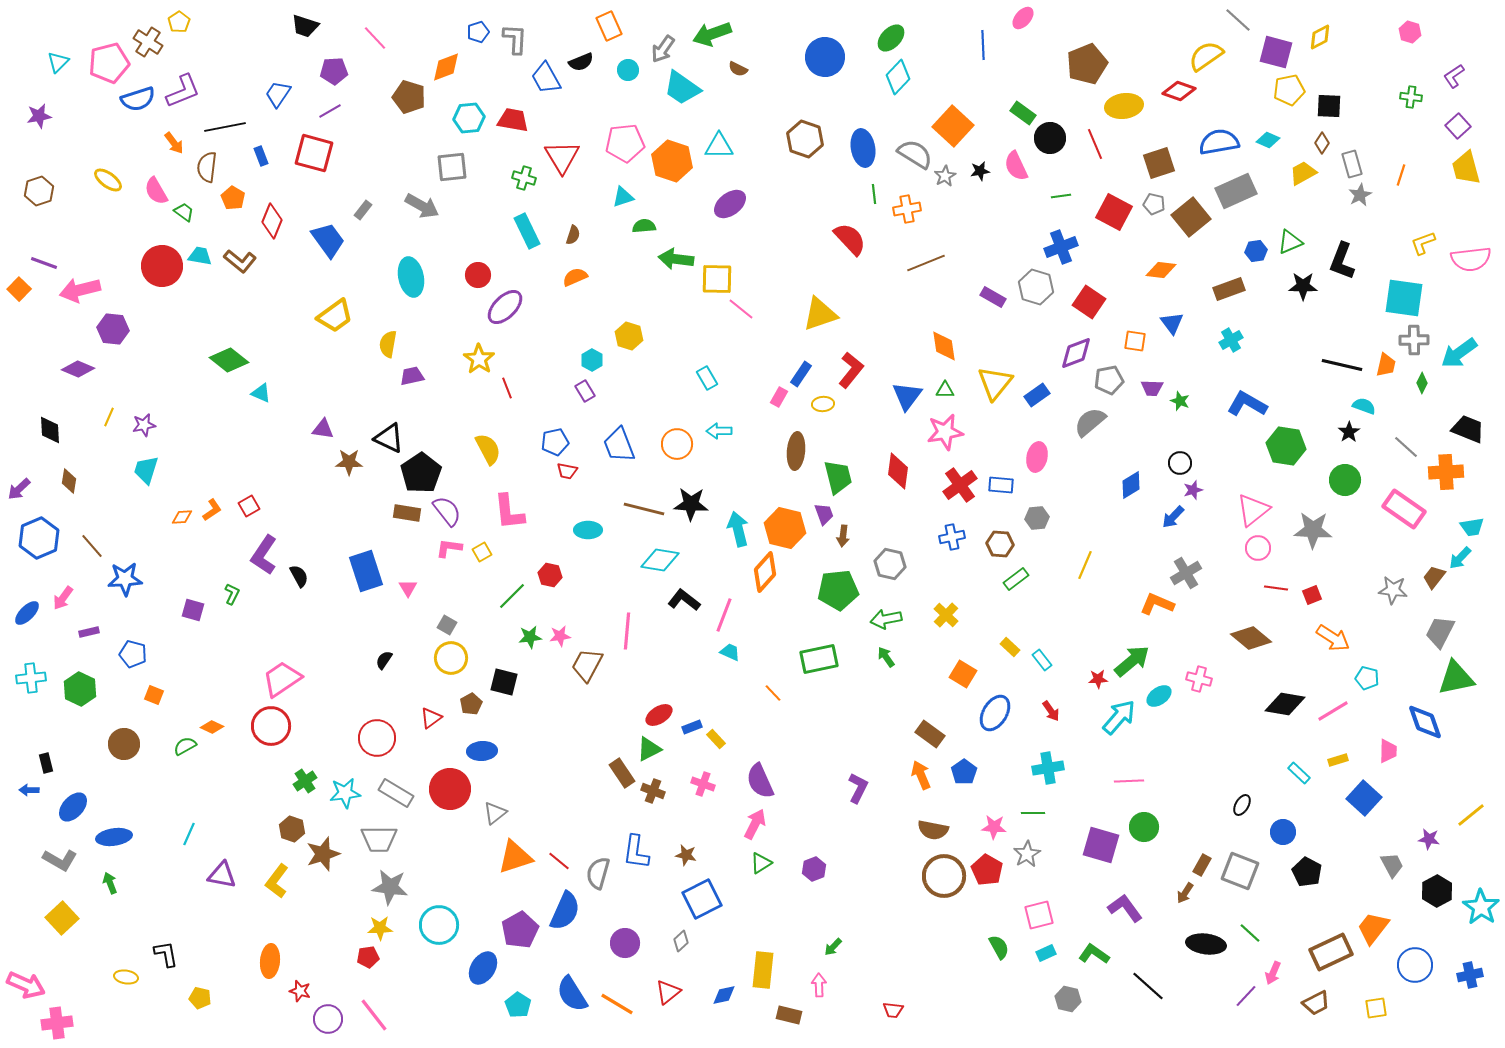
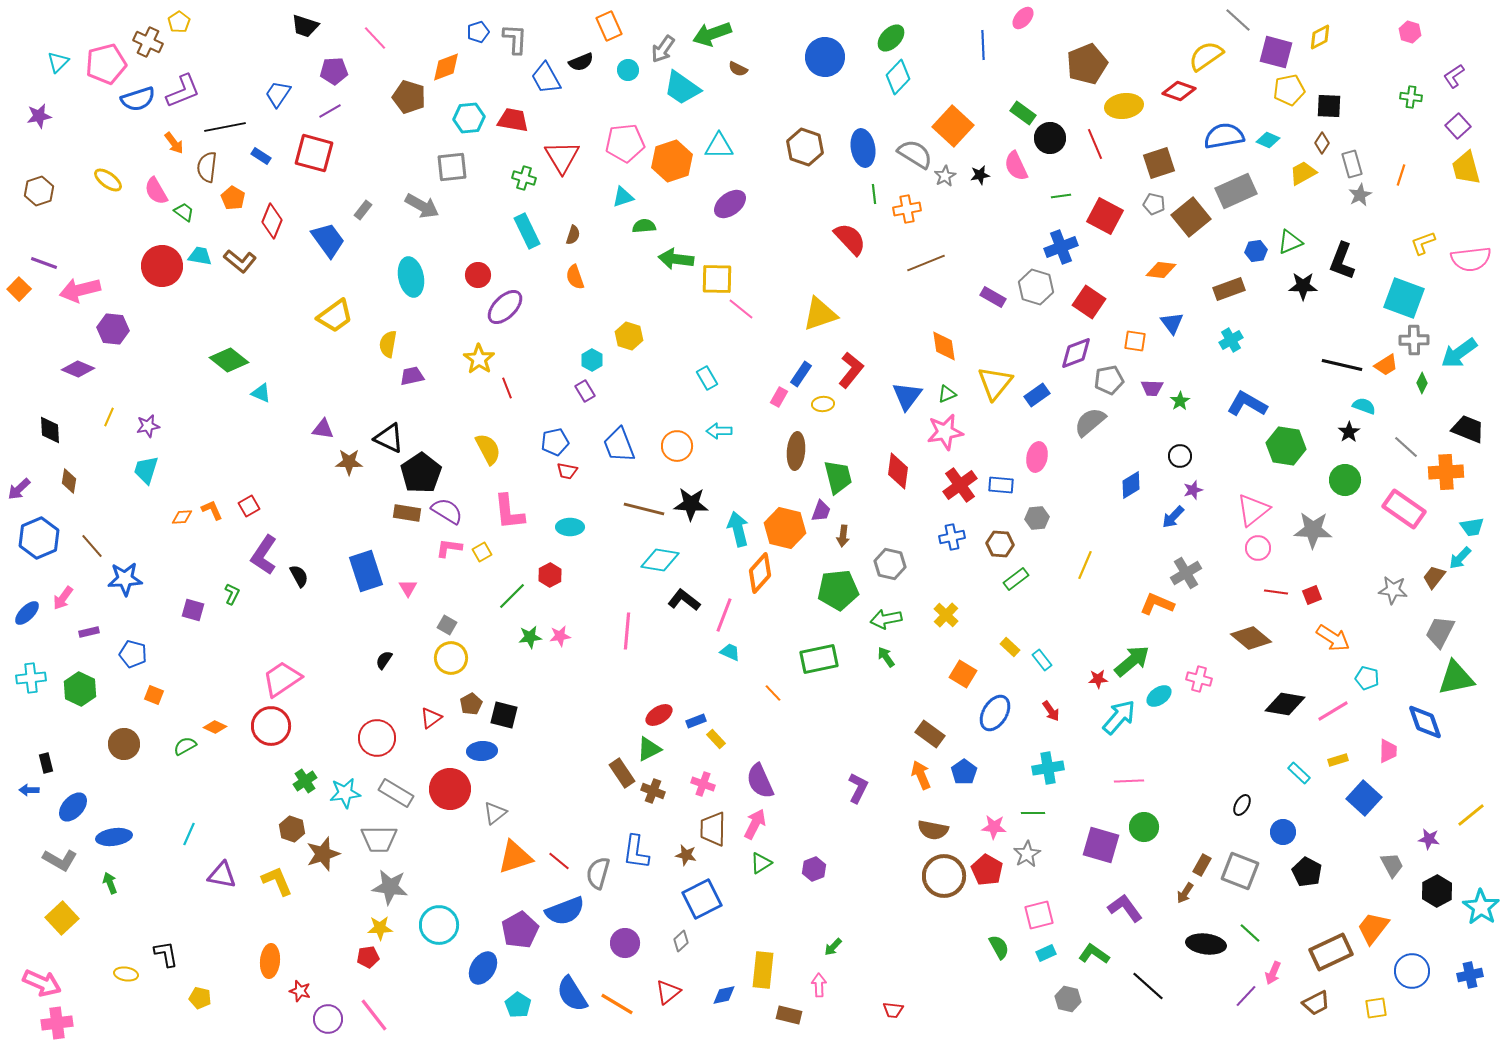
brown cross at (148, 42): rotated 8 degrees counterclockwise
pink pentagon at (109, 63): moved 3 px left, 1 px down
brown hexagon at (805, 139): moved 8 px down
blue semicircle at (1219, 142): moved 5 px right, 6 px up
blue rectangle at (261, 156): rotated 36 degrees counterclockwise
orange hexagon at (672, 161): rotated 24 degrees clockwise
black star at (980, 171): moved 4 px down
red square at (1114, 212): moved 9 px left, 4 px down
orange semicircle at (575, 277): rotated 85 degrees counterclockwise
cyan square at (1404, 298): rotated 12 degrees clockwise
orange trapezoid at (1386, 365): rotated 45 degrees clockwise
green triangle at (945, 390): moved 2 px right, 4 px down; rotated 24 degrees counterclockwise
green star at (1180, 401): rotated 18 degrees clockwise
purple star at (144, 425): moved 4 px right, 1 px down
orange circle at (677, 444): moved 2 px down
black circle at (1180, 463): moved 7 px up
orange L-shape at (212, 510): rotated 80 degrees counterclockwise
purple semicircle at (447, 511): rotated 20 degrees counterclockwise
purple trapezoid at (824, 514): moved 3 px left, 3 px up; rotated 40 degrees clockwise
cyan ellipse at (588, 530): moved 18 px left, 3 px up
orange diamond at (765, 572): moved 5 px left, 1 px down
red hexagon at (550, 575): rotated 20 degrees clockwise
red line at (1276, 588): moved 4 px down
brown trapezoid at (587, 665): moved 126 px right, 164 px down; rotated 27 degrees counterclockwise
black square at (504, 682): moved 33 px down
orange diamond at (212, 727): moved 3 px right
blue rectangle at (692, 727): moved 4 px right, 6 px up
yellow L-shape at (277, 881): rotated 120 degrees clockwise
blue semicircle at (565, 911): rotated 45 degrees clockwise
blue circle at (1415, 965): moved 3 px left, 6 px down
yellow ellipse at (126, 977): moved 3 px up
pink arrow at (26, 985): moved 16 px right, 2 px up
